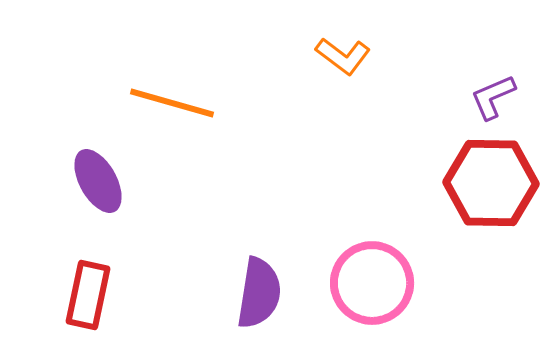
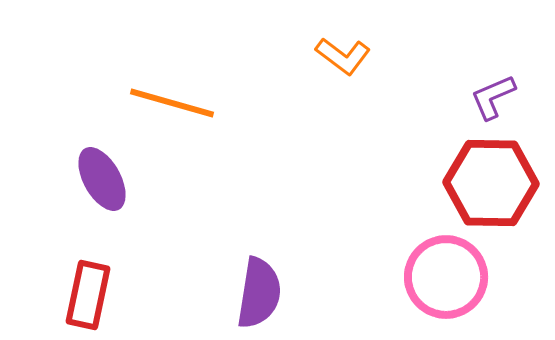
purple ellipse: moved 4 px right, 2 px up
pink circle: moved 74 px right, 6 px up
